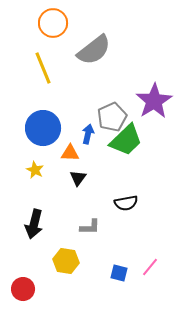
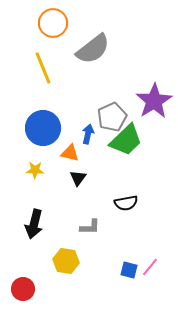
gray semicircle: moved 1 px left, 1 px up
orange triangle: rotated 12 degrees clockwise
yellow star: rotated 24 degrees counterclockwise
blue square: moved 10 px right, 3 px up
